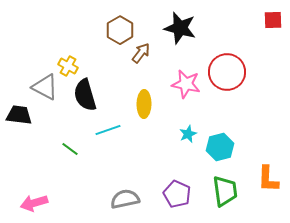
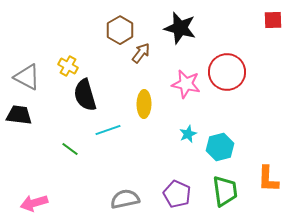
gray triangle: moved 18 px left, 10 px up
